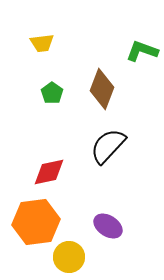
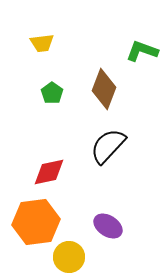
brown diamond: moved 2 px right
